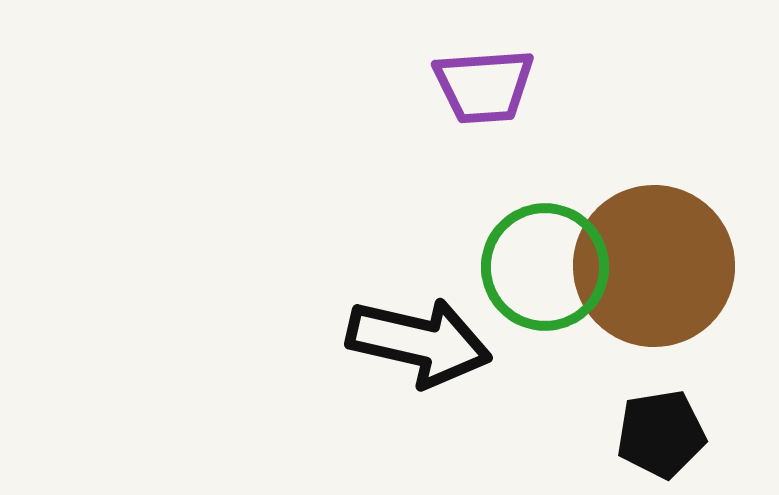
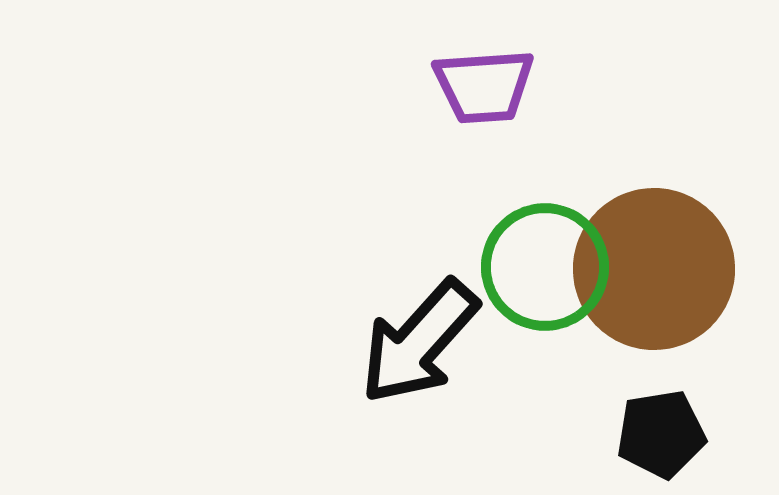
brown circle: moved 3 px down
black arrow: rotated 119 degrees clockwise
